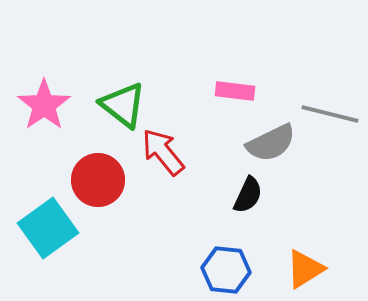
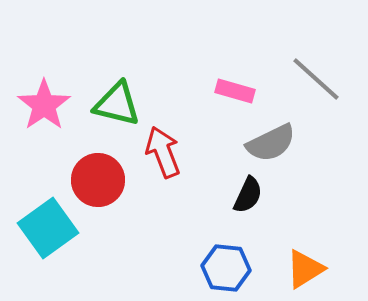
pink rectangle: rotated 9 degrees clockwise
green triangle: moved 6 px left, 1 px up; rotated 24 degrees counterclockwise
gray line: moved 14 px left, 35 px up; rotated 28 degrees clockwise
red arrow: rotated 18 degrees clockwise
blue hexagon: moved 2 px up
